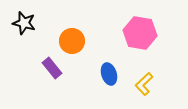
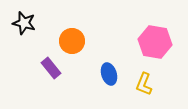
pink hexagon: moved 15 px right, 9 px down
purple rectangle: moved 1 px left
yellow L-shape: rotated 25 degrees counterclockwise
